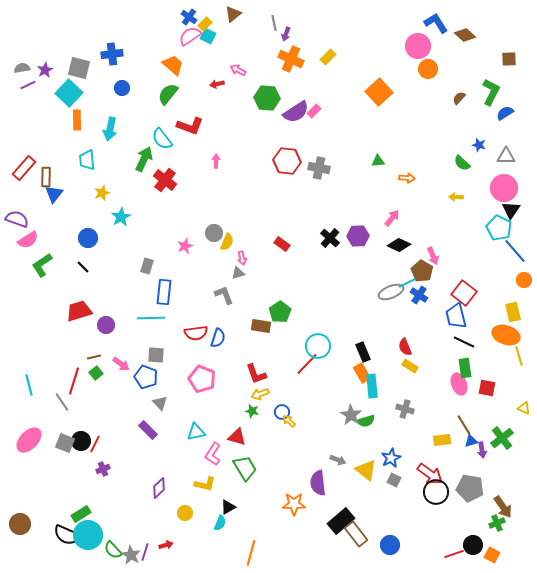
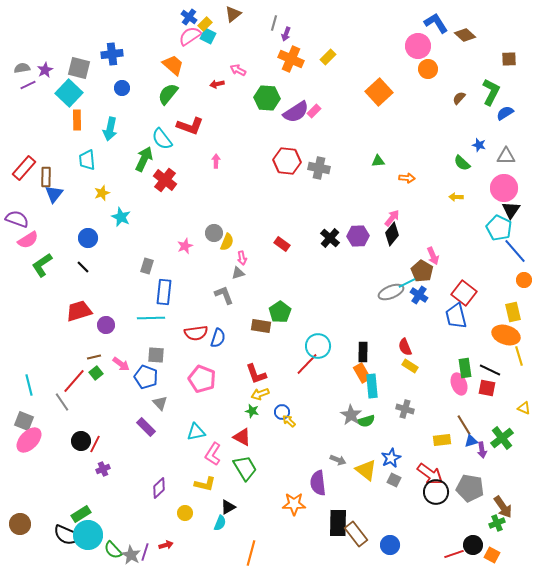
gray line at (274, 23): rotated 28 degrees clockwise
cyan star at (121, 217): rotated 18 degrees counterclockwise
black diamond at (399, 245): moved 7 px left, 11 px up; rotated 75 degrees counterclockwise
black line at (464, 342): moved 26 px right, 28 px down
black rectangle at (363, 352): rotated 24 degrees clockwise
red line at (74, 381): rotated 24 degrees clockwise
purple rectangle at (148, 430): moved 2 px left, 3 px up
red triangle at (237, 437): moved 5 px right; rotated 12 degrees clockwise
gray square at (65, 443): moved 41 px left, 22 px up
black rectangle at (341, 521): moved 3 px left, 2 px down; rotated 48 degrees counterclockwise
